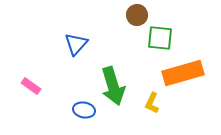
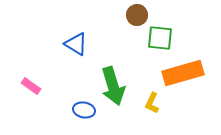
blue triangle: rotated 40 degrees counterclockwise
